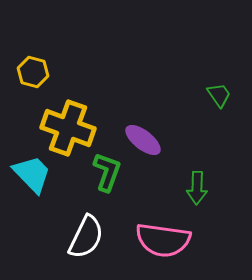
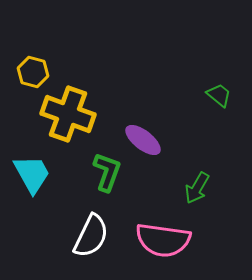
green trapezoid: rotated 16 degrees counterclockwise
yellow cross: moved 14 px up
cyan trapezoid: rotated 15 degrees clockwise
green arrow: rotated 28 degrees clockwise
white semicircle: moved 5 px right, 1 px up
